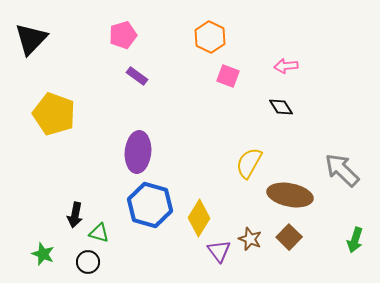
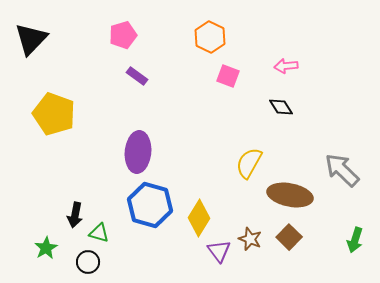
green star: moved 3 px right, 6 px up; rotated 20 degrees clockwise
